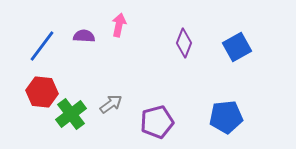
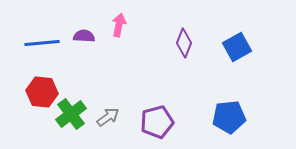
blue line: moved 3 px up; rotated 48 degrees clockwise
gray arrow: moved 3 px left, 13 px down
blue pentagon: moved 3 px right
